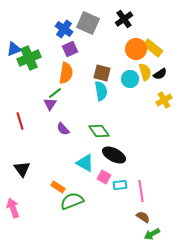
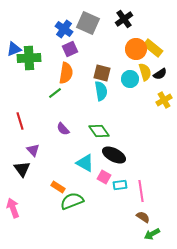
green cross: rotated 20 degrees clockwise
purple triangle: moved 17 px left, 46 px down; rotated 16 degrees counterclockwise
